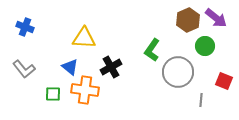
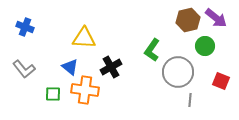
brown hexagon: rotated 10 degrees clockwise
red square: moved 3 px left
gray line: moved 11 px left
